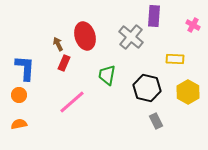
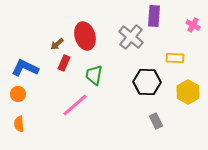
brown arrow: moved 1 px left; rotated 104 degrees counterclockwise
yellow rectangle: moved 1 px up
blue L-shape: rotated 68 degrees counterclockwise
green trapezoid: moved 13 px left
black hexagon: moved 6 px up; rotated 12 degrees counterclockwise
orange circle: moved 1 px left, 1 px up
pink line: moved 3 px right, 3 px down
orange semicircle: rotated 84 degrees counterclockwise
